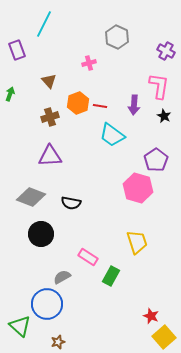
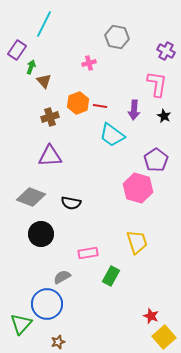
gray hexagon: rotated 15 degrees counterclockwise
purple rectangle: rotated 54 degrees clockwise
brown triangle: moved 5 px left
pink L-shape: moved 2 px left, 2 px up
green arrow: moved 21 px right, 27 px up
purple arrow: moved 5 px down
pink rectangle: moved 4 px up; rotated 42 degrees counterclockwise
green triangle: moved 1 px right, 2 px up; rotated 30 degrees clockwise
